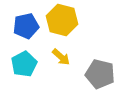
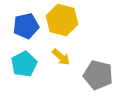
gray pentagon: moved 2 px left, 1 px down
